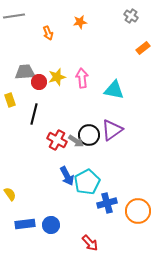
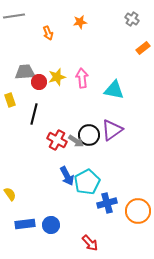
gray cross: moved 1 px right, 3 px down
